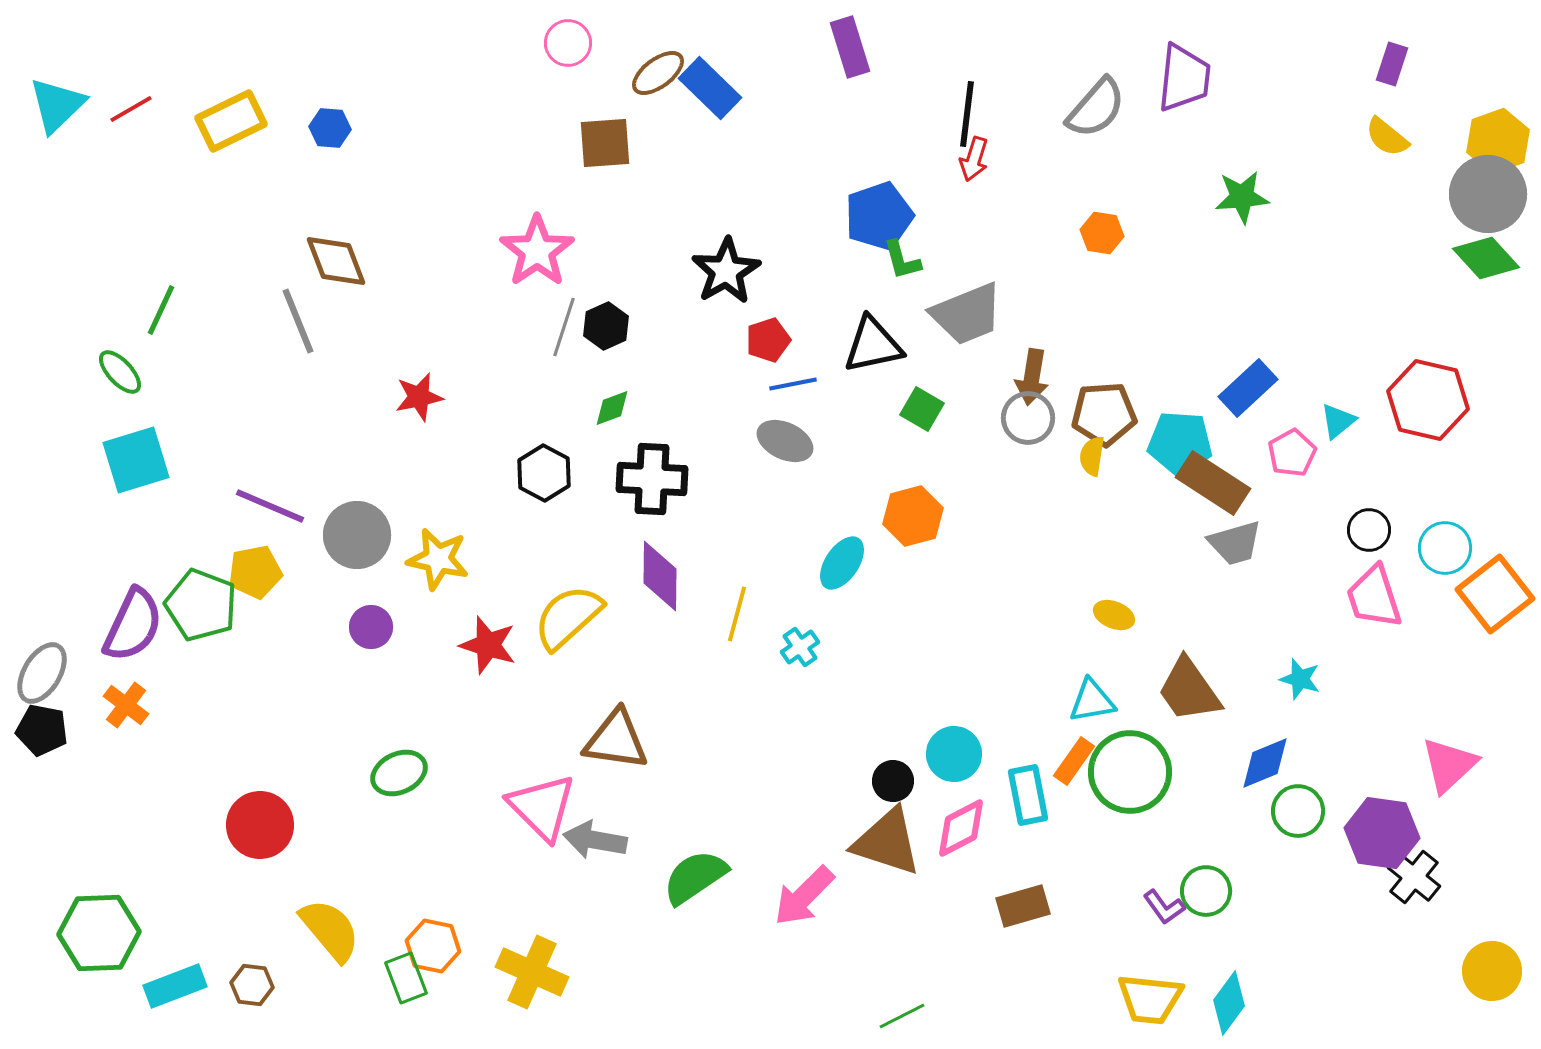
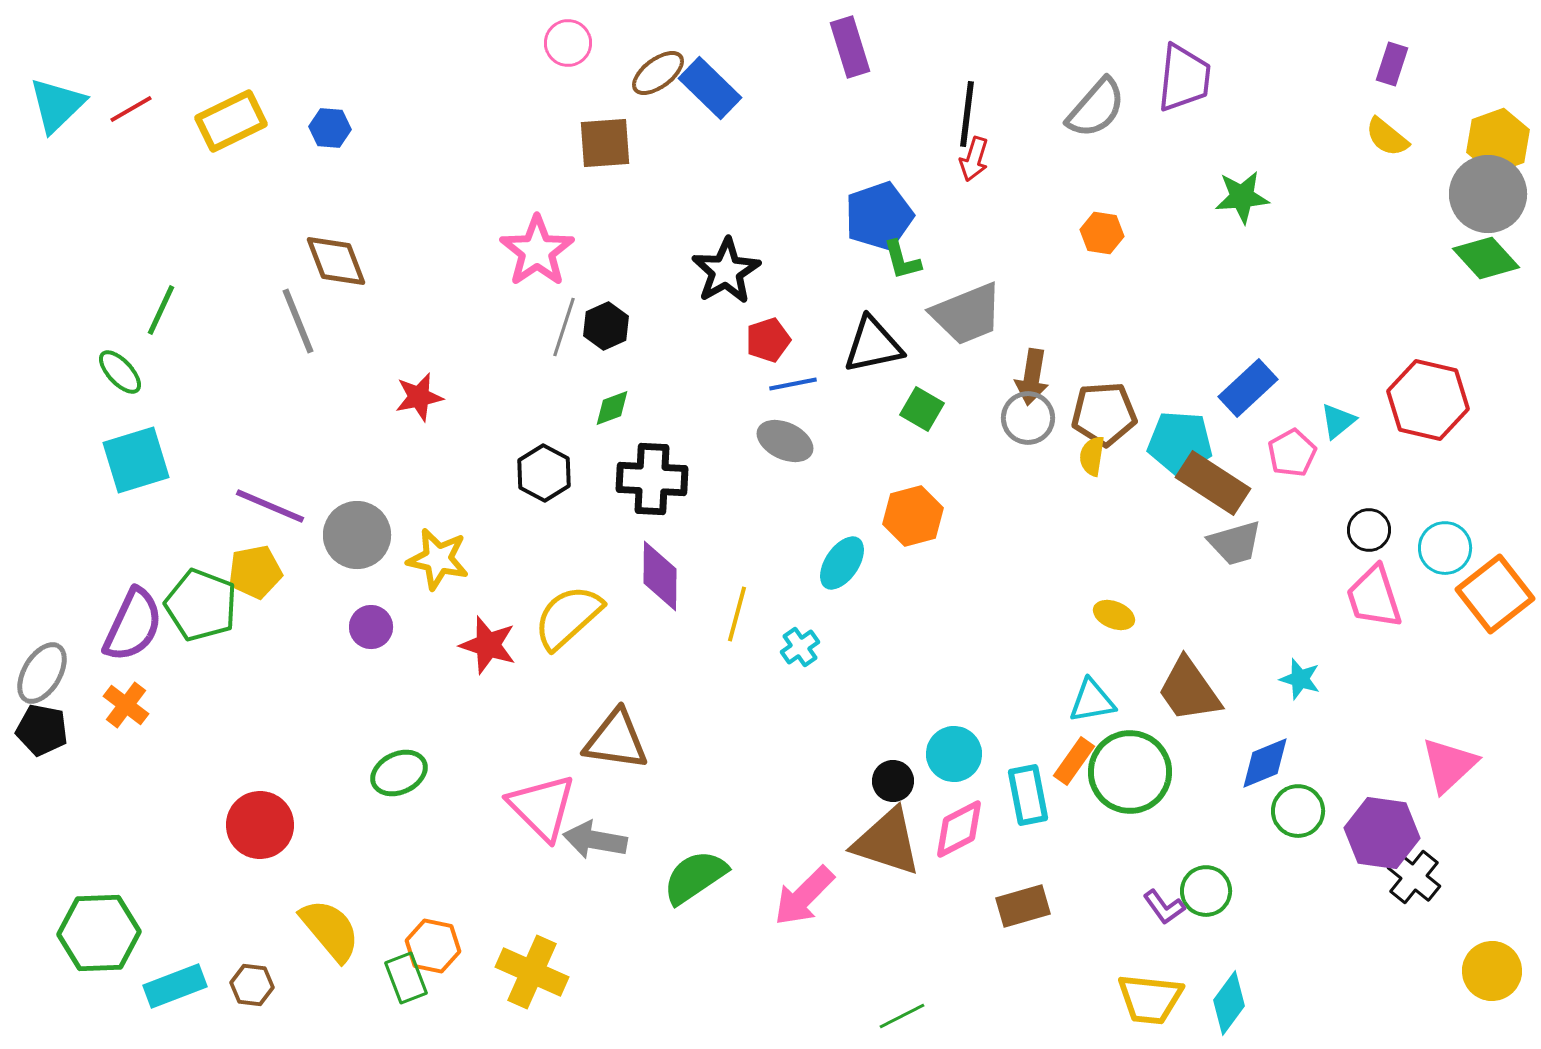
pink diamond at (961, 828): moved 2 px left, 1 px down
